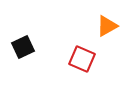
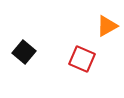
black square: moved 1 px right, 5 px down; rotated 25 degrees counterclockwise
